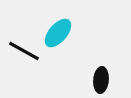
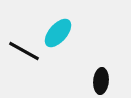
black ellipse: moved 1 px down
